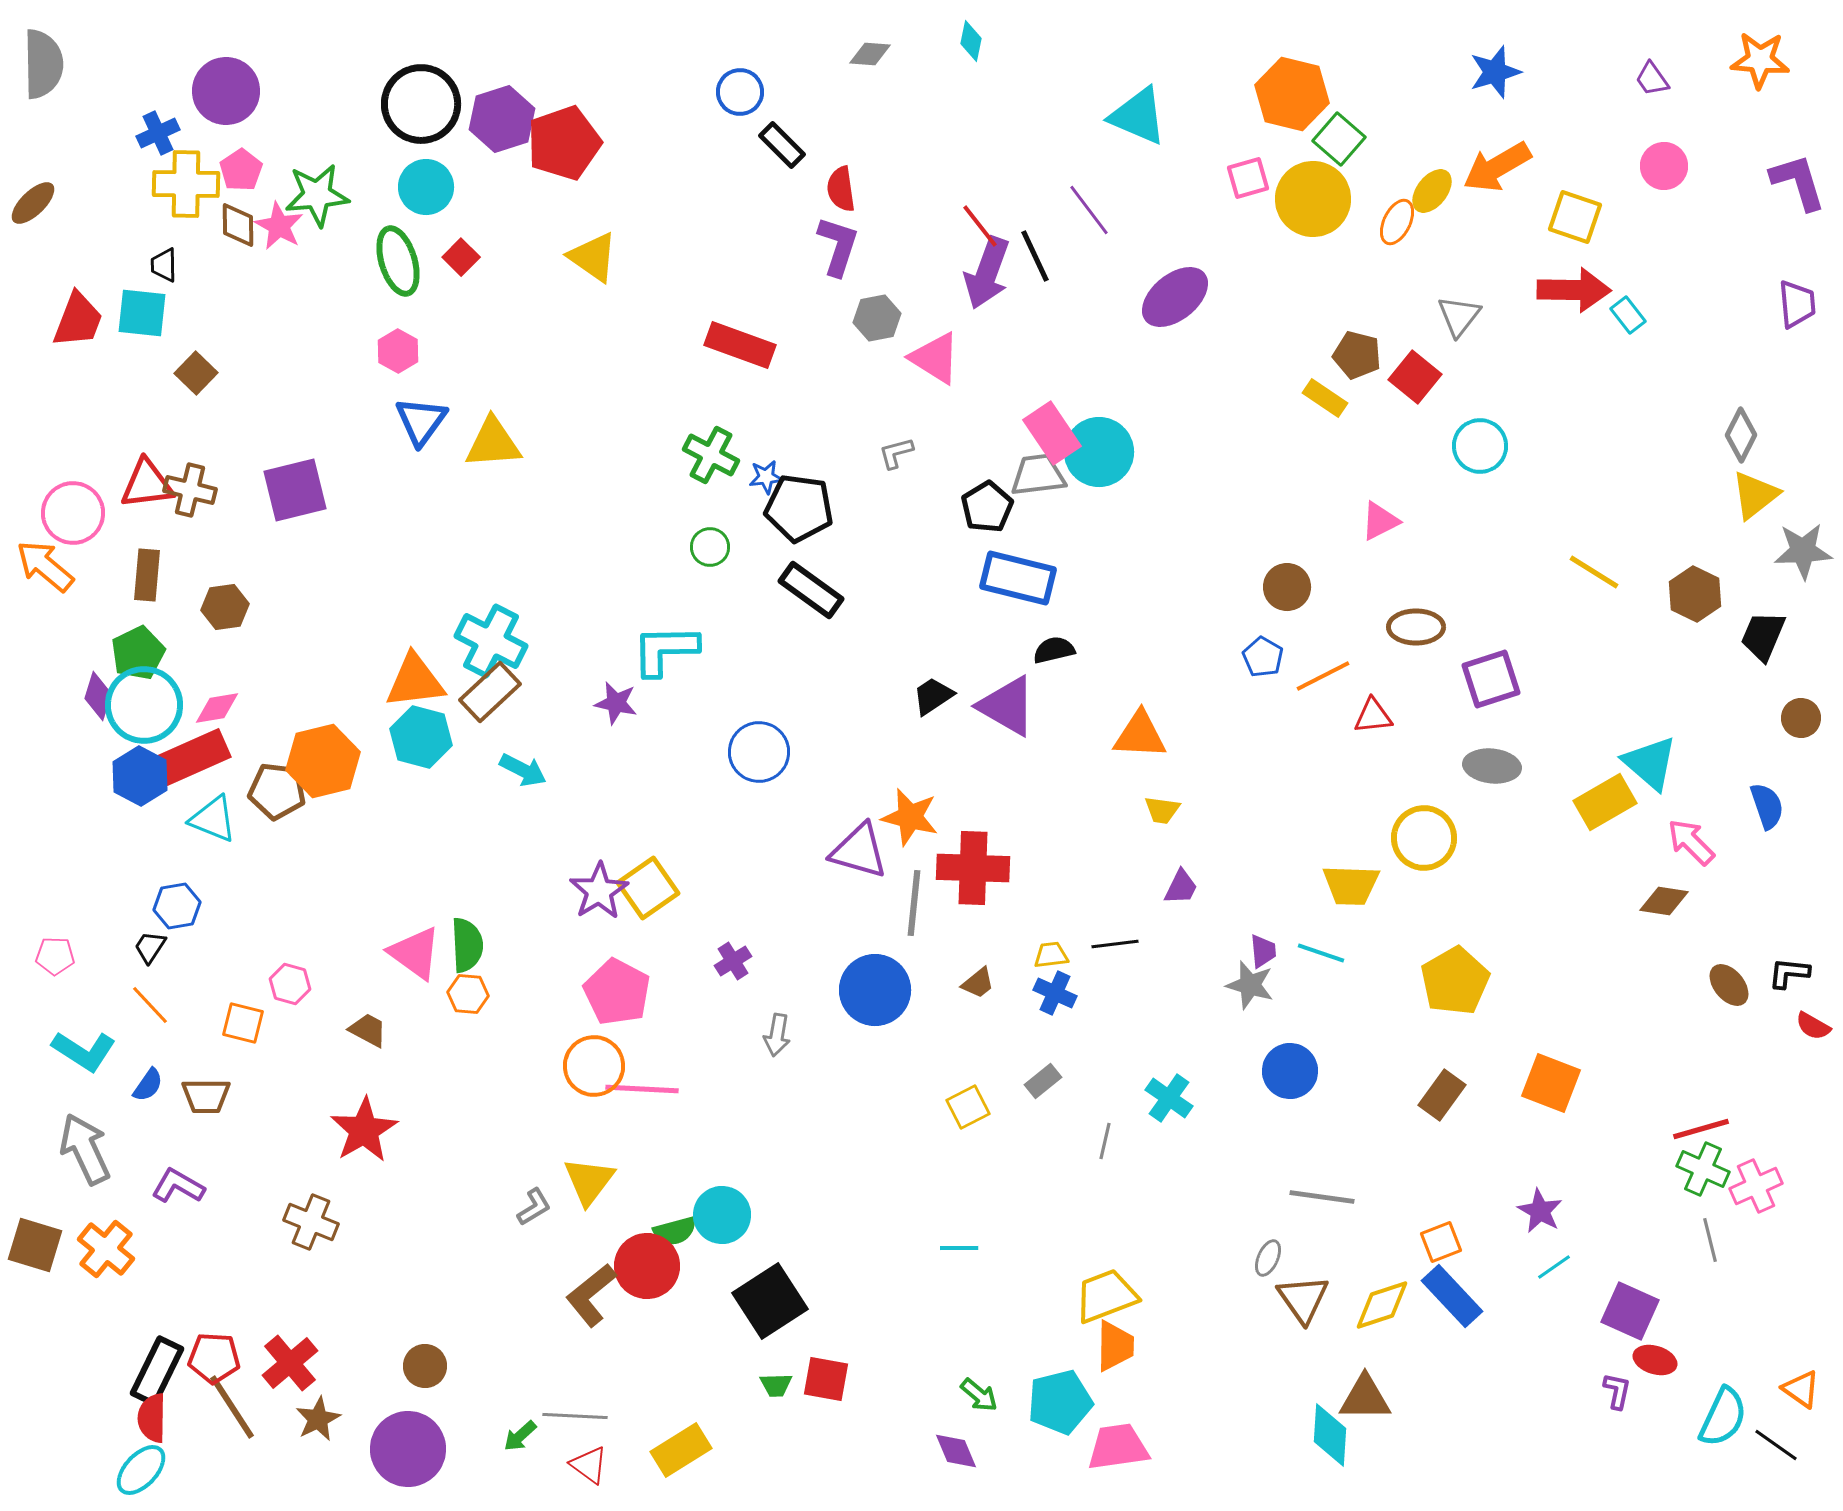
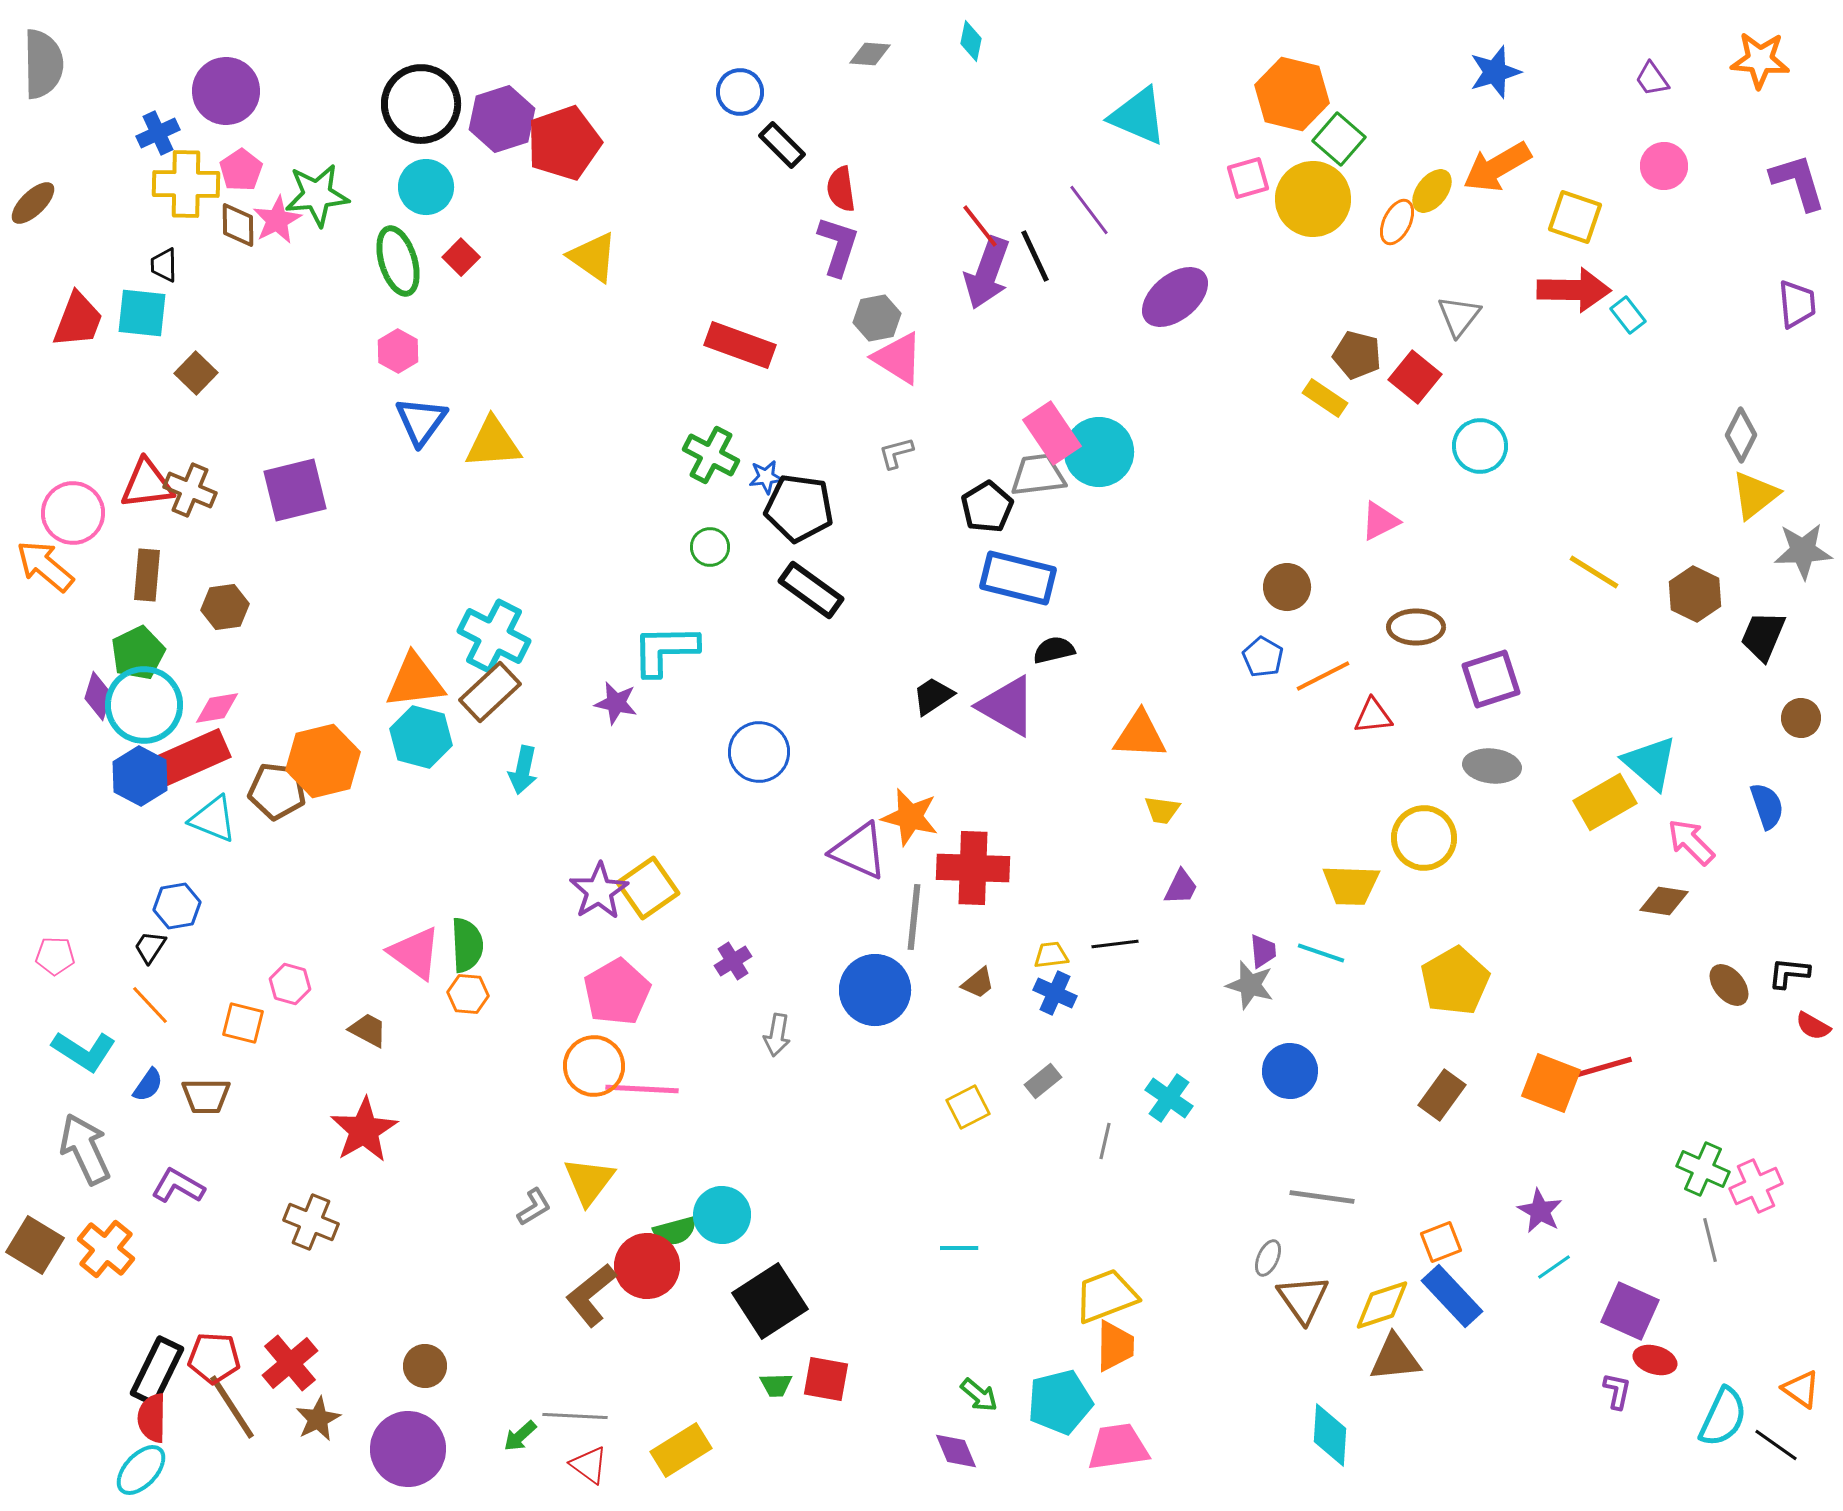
pink star at (279, 226): moved 2 px left, 6 px up; rotated 15 degrees clockwise
pink triangle at (935, 358): moved 37 px left
brown cross at (190, 490): rotated 9 degrees clockwise
cyan cross at (491, 641): moved 3 px right, 5 px up
cyan arrow at (523, 770): rotated 75 degrees clockwise
purple triangle at (859, 851): rotated 8 degrees clockwise
gray line at (914, 903): moved 14 px down
pink pentagon at (617, 992): rotated 14 degrees clockwise
red line at (1701, 1129): moved 97 px left, 62 px up
brown square at (35, 1245): rotated 14 degrees clockwise
brown triangle at (1365, 1398): moved 30 px right, 40 px up; rotated 6 degrees counterclockwise
